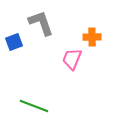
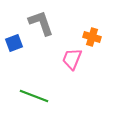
orange cross: rotated 18 degrees clockwise
blue square: moved 1 px down
green line: moved 10 px up
